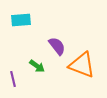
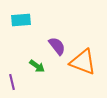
orange triangle: moved 1 px right, 3 px up
purple line: moved 1 px left, 3 px down
